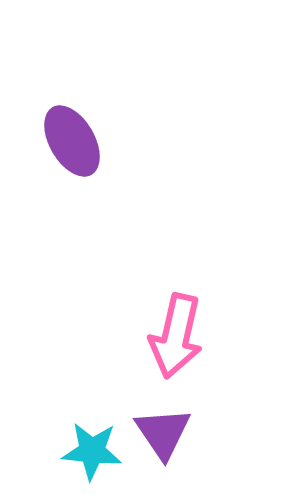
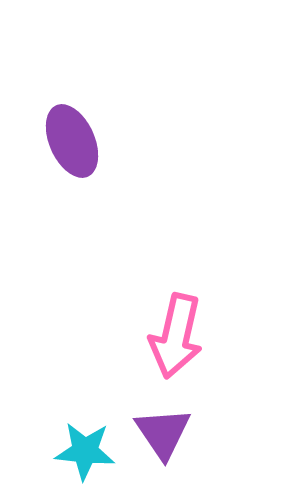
purple ellipse: rotated 6 degrees clockwise
cyan star: moved 7 px left
